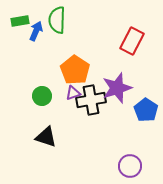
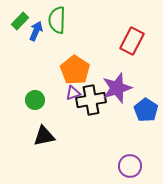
green rectangle: rotated 36 degrees counterclockwise
green circle: moved 7 px left, 4 px down
black triangle: moved 2 px left, 1 px up; rotated 30 degrees counterclockwise
